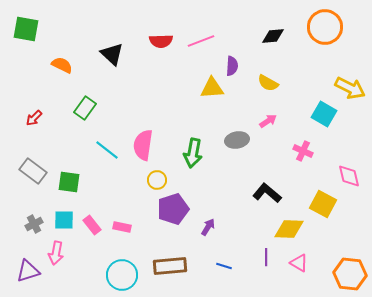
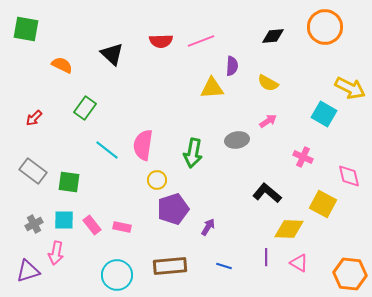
pink cross at (303, 151): moved 6 px down
cyan circle at (122, 275): moved 5 px left
